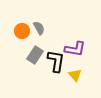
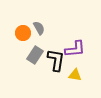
orange circle: moved 1 px right, 2 px down
purple L-shape: rotated 15 degrees counterclockwise
black L-shape: moved 1 px up
yellow triangle: rotated 40 degrees counterclockwise
